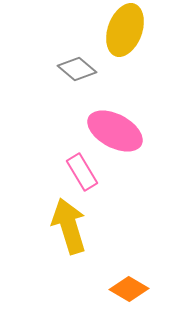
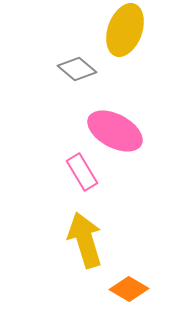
yellow arrow: moved 16 px right, 14 px down
